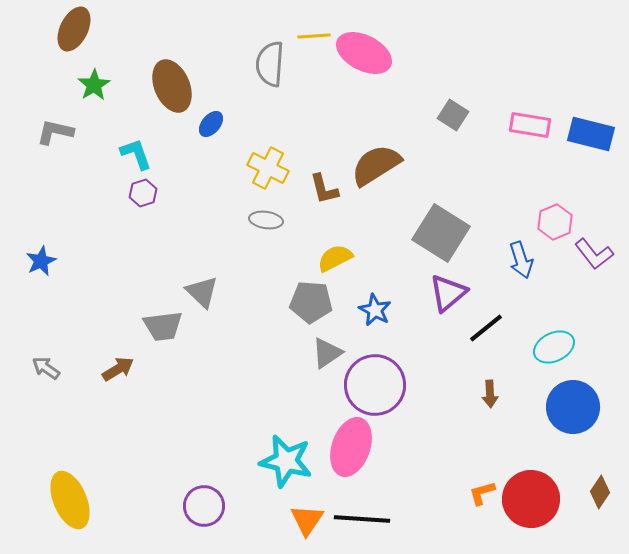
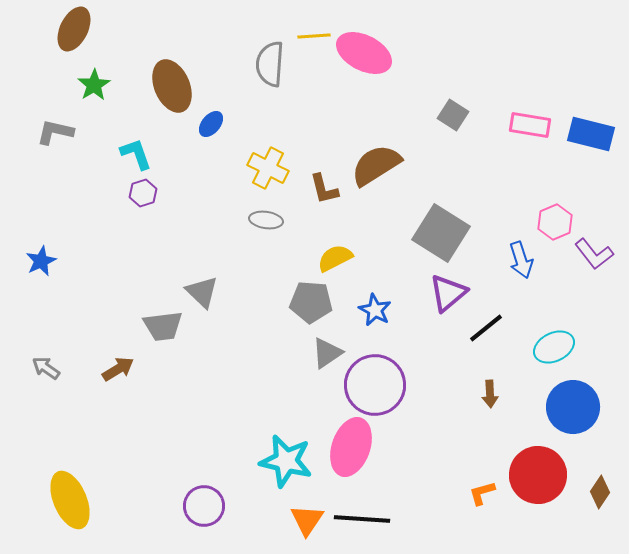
red circle at (531, 499): moved 7 px right, 24 px up
